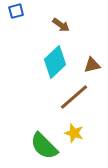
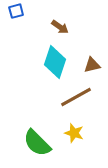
brown arrow: moved 1 px left, 2 px down
cyan diamond: rotated 28 degrees counterclockwise
brown line: moved 2 px right; rotated 12 degrees clockwise
green semicircle: moved 7 px left, 3 px up
